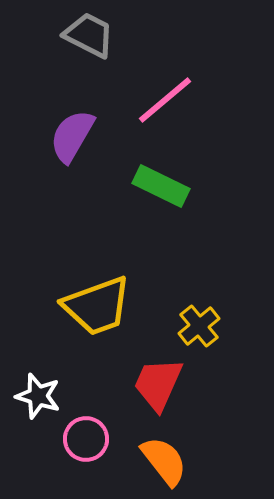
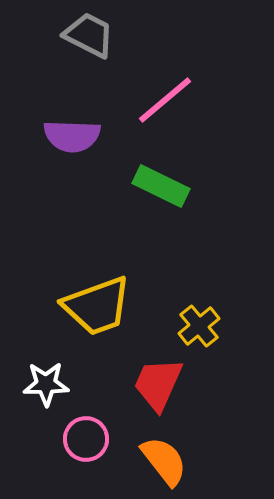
purple semicircle: rotated 118 degrees counterclockwise
white star: moved 8 px right, 12 px up; rotated 18 degrees counterclockwise
